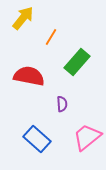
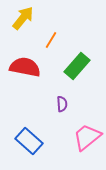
orange line: moved 3 px down
green rectangle: moved 4 px down
red semicircle: moved 4 px left, 9 px up
blue rectangle: moved 8 px left, 2 px down
